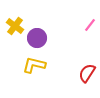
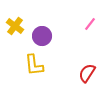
pink line: moved 1 px up
purple circle: moved 5 px right, 2 px up
yellow L-shape: rotated 110 degrees counterclockwise
